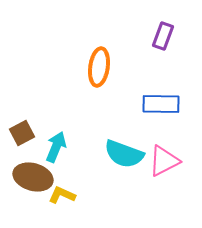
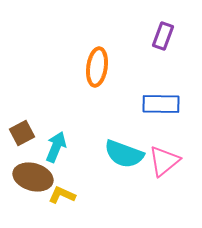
orange ellipse: moved 2 px left
pink triangle: rotated 12 degrees counterclockwise
